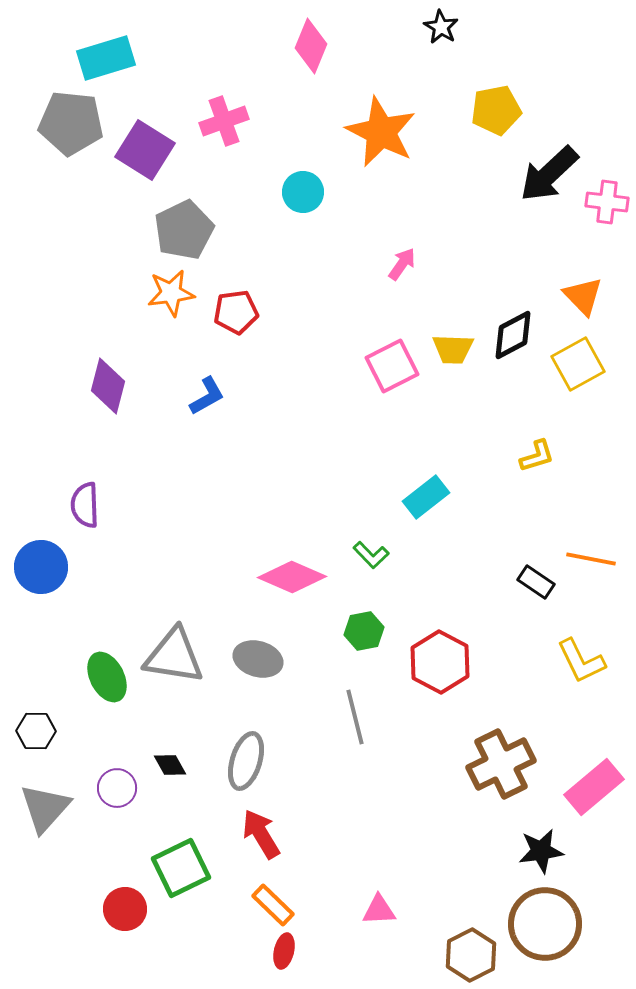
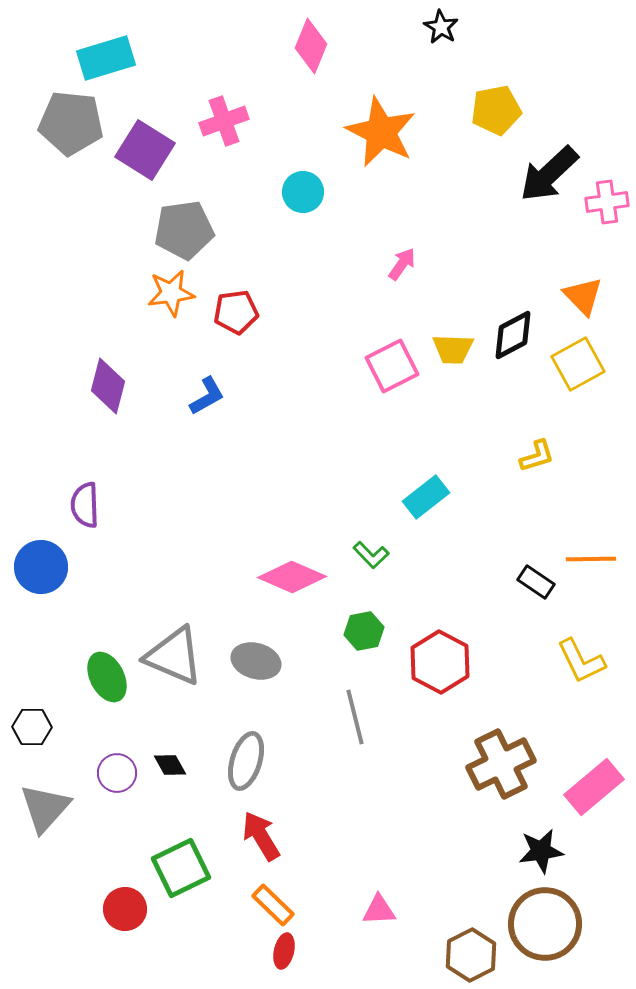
pink cross at (607, 202): rotated 15 degrees counterclockwise
gray pentagon at (184, 230): rotated 18 degrees clockwise
orange line at (591, 559): rotated 12 degrees counterclockwise
gray triangle at (174, 656): rotated 14 degrees clockwise
gray ellipse at (258, 659): moved 2 px left, 2 px down
black hexagon at (36, 731): moved 4 px left, 4 px up
purple circle at (117, 788): moved 15 px up
red arrow at (261, 834): moved 2 px down
